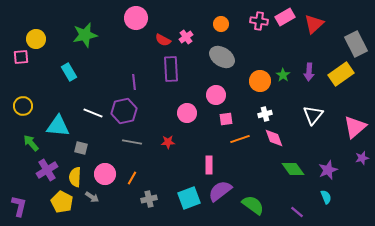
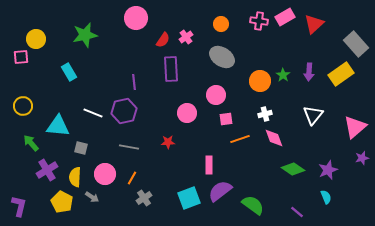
red semicircle at (163, 40): rotated 84 degrees counterclockwise
gray rectangle at (356, 44): rotated 15 degrees counterclockwise
gray line at (132, 142): moved 3 px left, 5 px down
green diamond at (293, 169): rotated 20 degrees counterclockwise
gray cross at (149, 199): moved 5 px left, 1 px up; rotated 21 degrees counterclockwise
